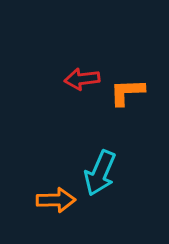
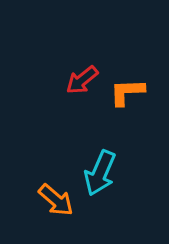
red arrow: moved 1 px down; rotated 32 degrees counterclockwise
orange arrow: rotated 42 degrees clockwise
